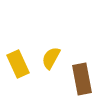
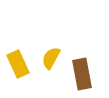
brown rectangle: moved 5 px up
